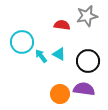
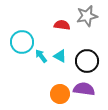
cyan triangle: moved 1 px right, 2 px down
black circle: moved 1 px left
